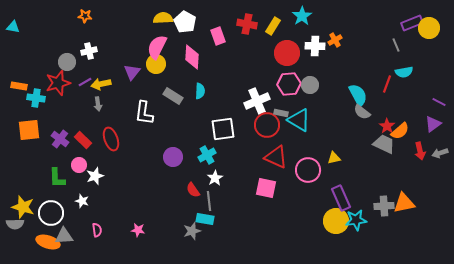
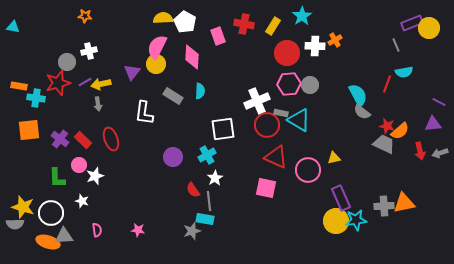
red cross at (247, 24): moved 3 px left
purple triangle at (433, 124): rotated 30 degrees clockwise
red star at (387, 126): rotated 21 degrees counterclockwise
